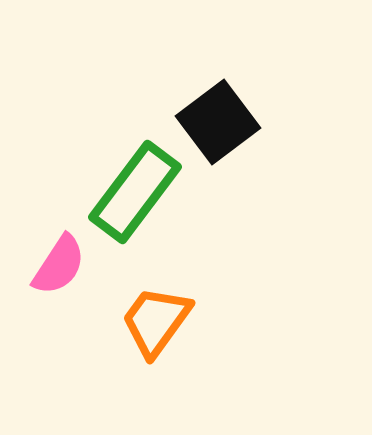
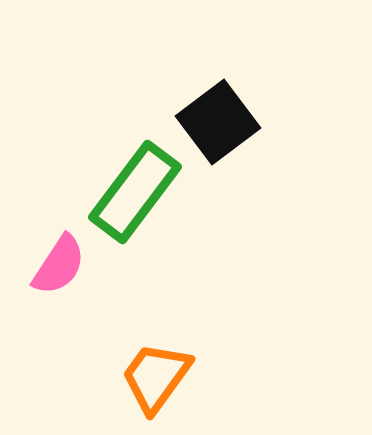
orange trapezoid: moved 56 px down
